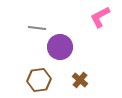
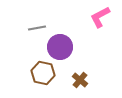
gray line: rotated 18 degrees counterclockwise
brown hexagon: moved 4 px right, 7 px up; rotated 20 degrees clockwise
